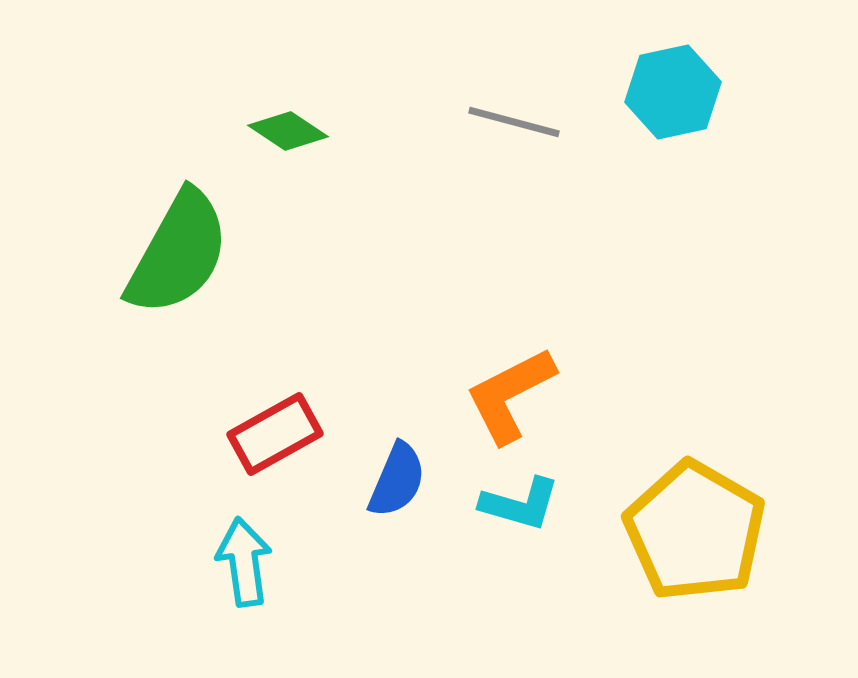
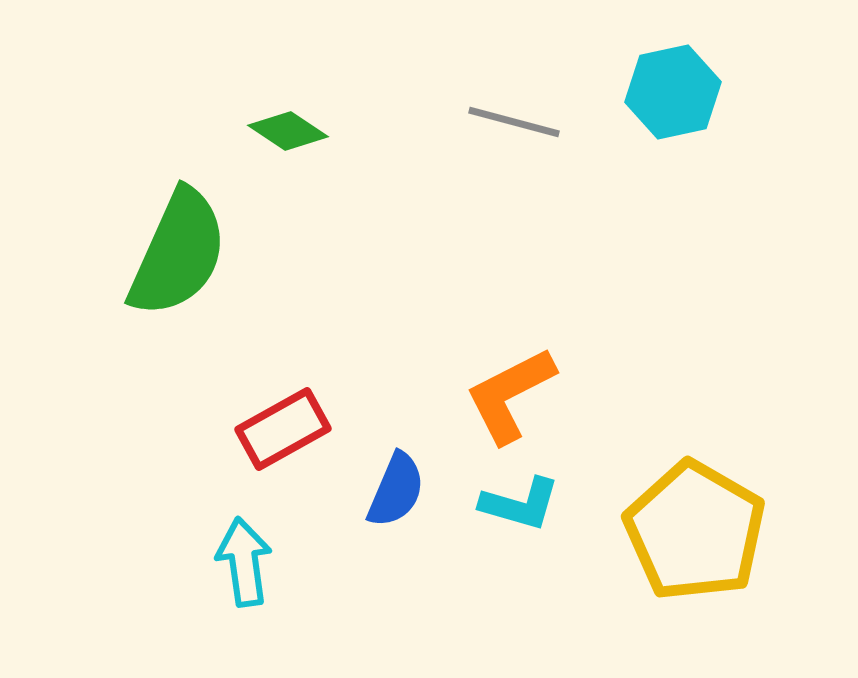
green semicircle: rotated 5 degrees counterclockwise
red rectangle: moved 8 px right, 5 px up
blue semicircle: moved 1 px left, 10 px down
